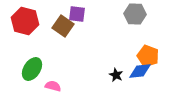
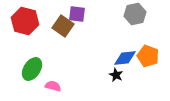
gray hexagon: rotated 15 degrees counterclockwise
blue diamond: moved 15 px left, 13 px up
